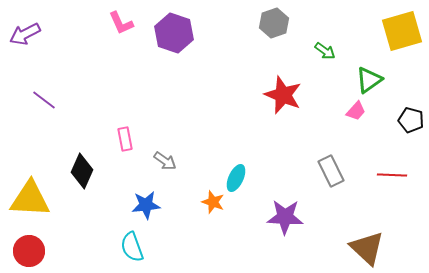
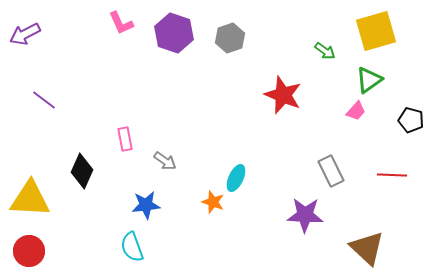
gray hexagon: moved 44 px left, 15 px down
yellow square: moved 26 px left
purple star: moved 20 px right, 2 px up
